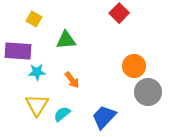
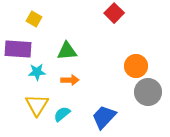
red square: moved 5 px left
green triangle: moved 1 px right, 11 px down
purple rectangle: moved 2 px up
orange circle: moved 2 px right
orange arrow: moved 2 px left; rotated 54 degrees counterclockwise
